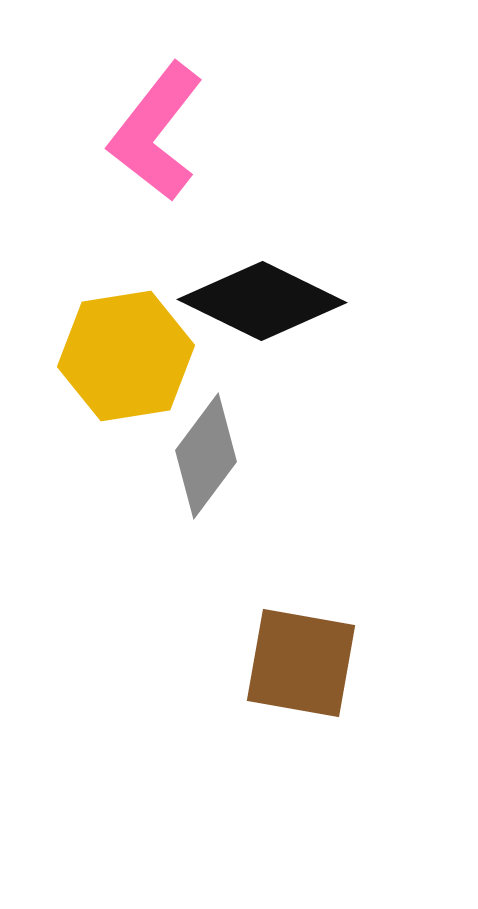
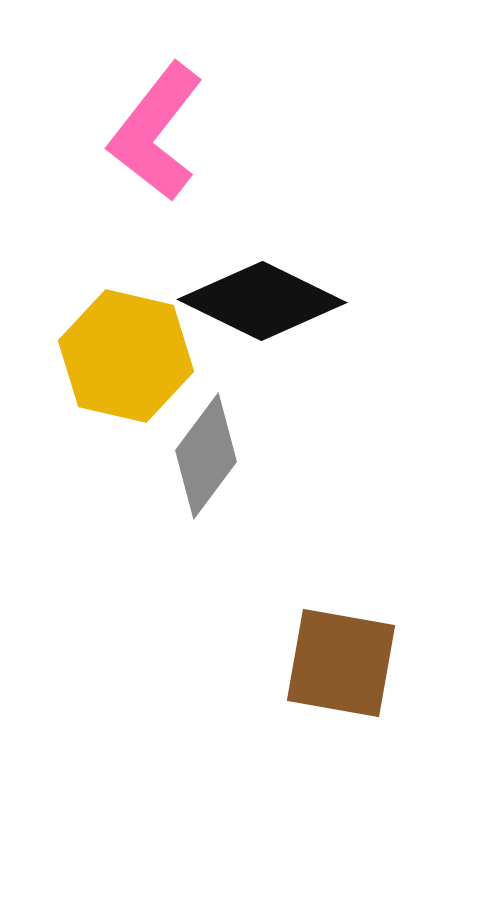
yellow hexagon: rotated 22 degrees clockwise
brown square: moved 40 px right
